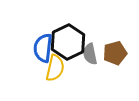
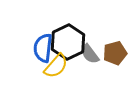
gray semicircle: rotated 25 degrees counterclockwise
yellow semicircle: moved 1 px right, 2 px up; rotated 28 degrees clockwise
